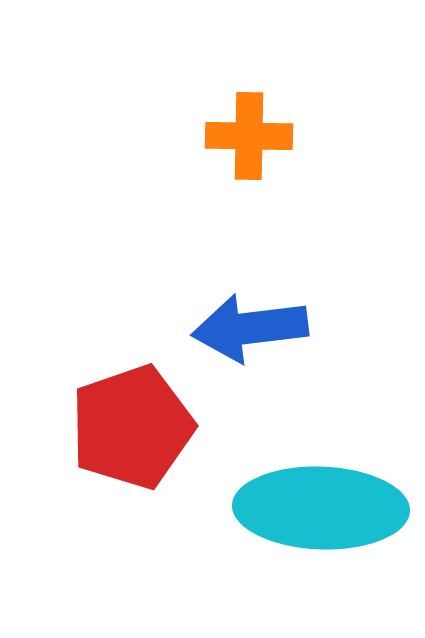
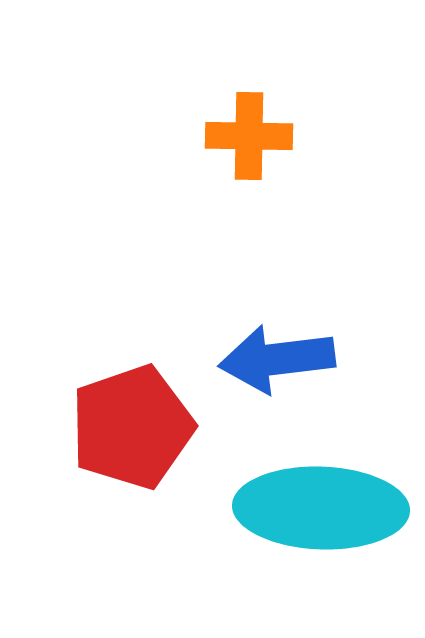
blue arrow: moved 27 px right, 31 px down
